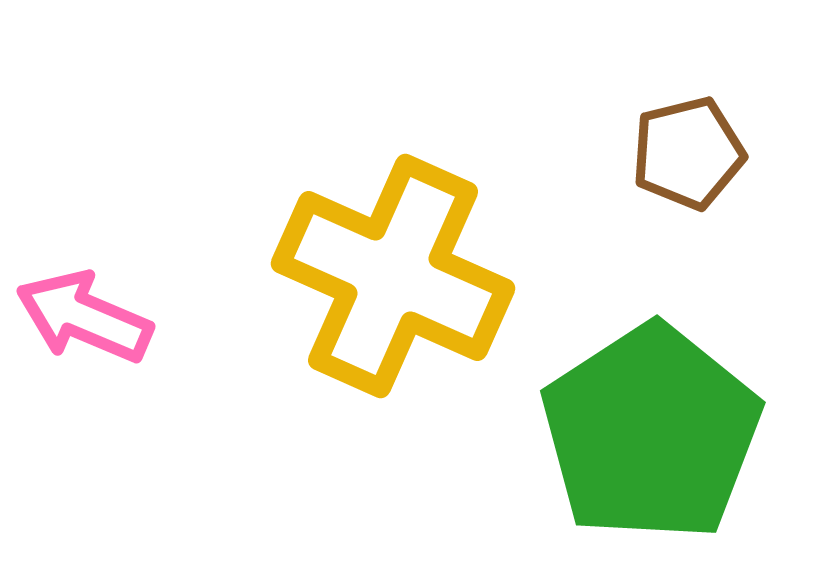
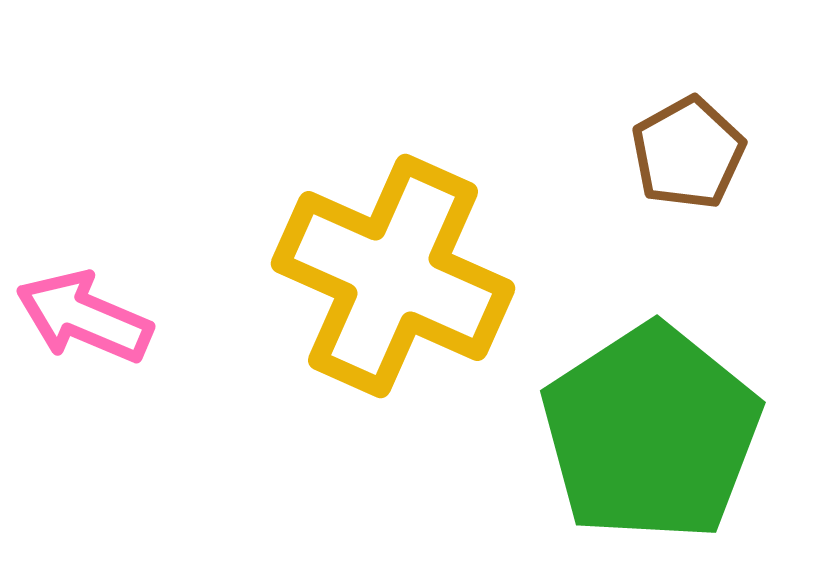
brown pentagon: rotated 15 degrees counterclockwise
